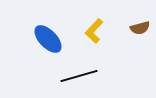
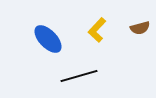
yellow L-shape: moved 3 px right, 1 px up
